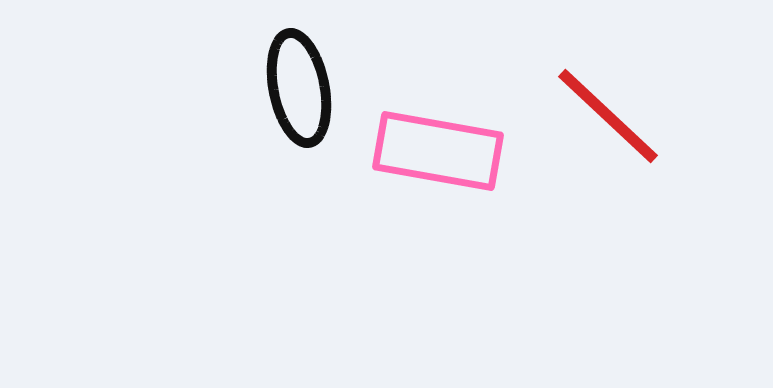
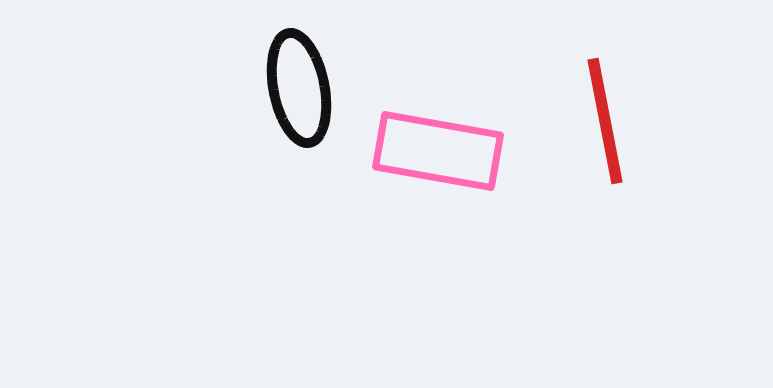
red line: moved 3 px left, 5 px down; rotated 36 degrees clockwise
